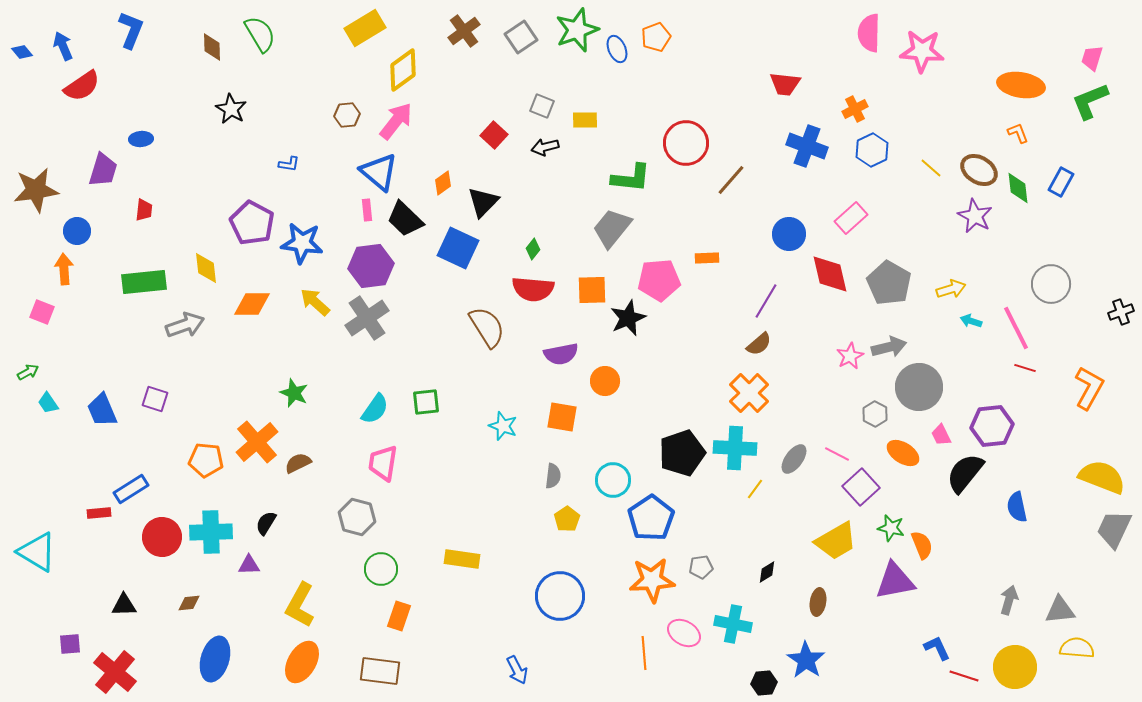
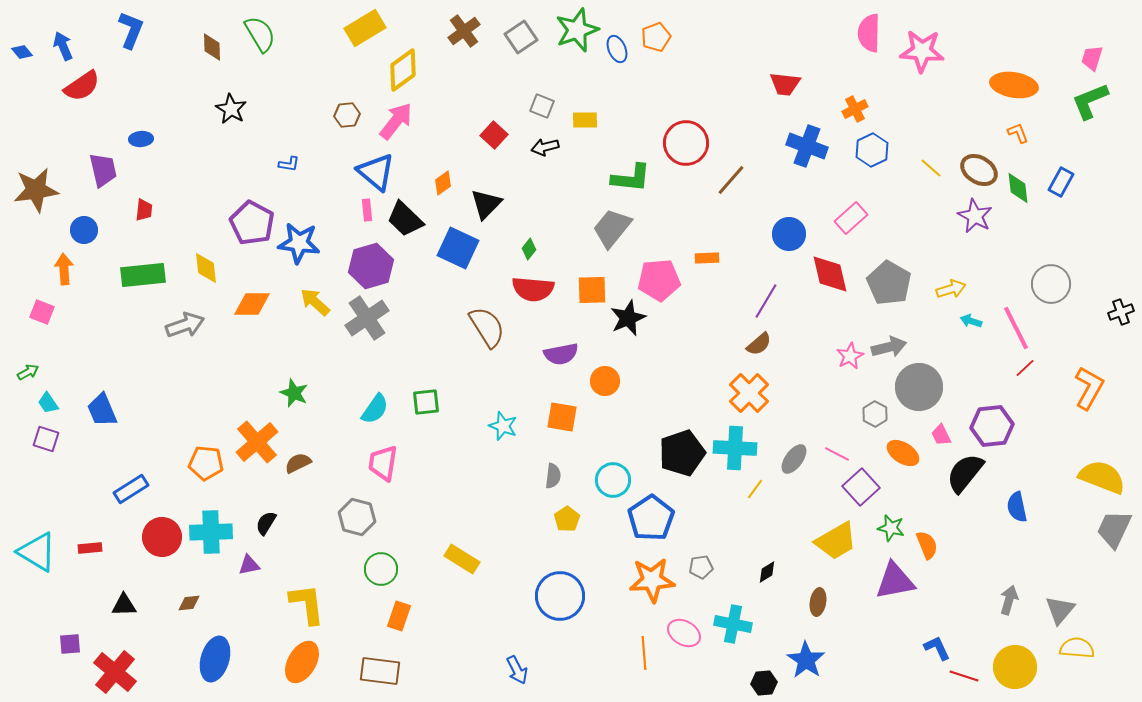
orange ellipse at (1021, 85): moved 7 px left
purple trapezoid at (103, 170): rotated 30 degrees counterclockwise
blue triangle at (379, 172): moved 3 px left
black triangle at (483, 202): moved 3 px right, 2 px down
blue circle at (77, 231): moved 7 px right, 1 px up
blue star at (302, 243): moved 3 px left
green diamond at (533, 249): moved 4 px left
purple hexagon at (371, 266): rotated 9 degrees counterclockwise
green rectangle at (144, 282): moved 1 px left, 7 px up
red line at (1025, 368): rotated 60 degrees counterclockwise
purple square at (155, 399): moved 109 px left, 40 px down
orange pentagon at (206, 460): moved 3 px down
red rectangle at (99, 513): moved 9 px left, 35 px down
orange semicircle at (922, 545): moved 5 px right
yellow rectangle at (462, 559): rotated 24 degrees clockwise
purple triangle at (249, 565): rotated 10 degrees counterclockwise
yellow L-shape at (300, 605): moved 7 px right, 1 px up; rotated 144 degrees clockwise
gray triangle at (1060, 610): rotated 44 degrees counterclockwise
